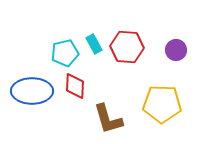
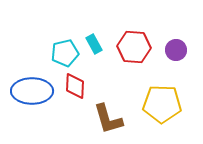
red hexagon: moved 7 px right
